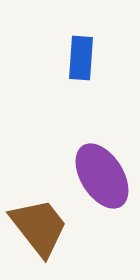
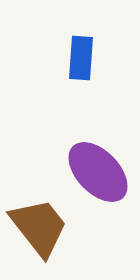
purple ellipse: moved 4 px left, 4 px up; rotated 12 degrees counterclockwise
